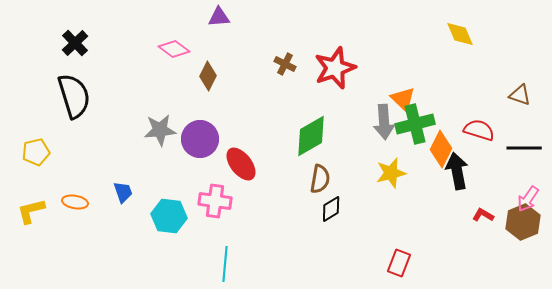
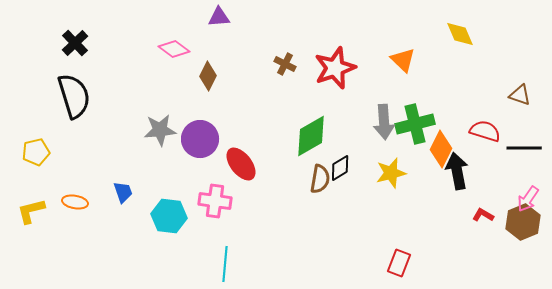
orange triangle: moved 39 px up
red semicircle: moved 6 px right, 1 px down
black diamond: moved 9 px right, 41 px up
